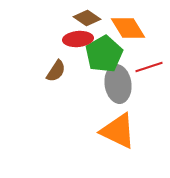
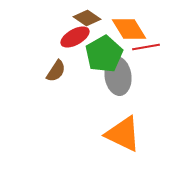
orange diamond: moved 1 px right, 1 px down
red ellipse: moved 3 px left, 2 px up; rotated 24 degrees counterclockwise
red line: moved 3 px left, 20 px up; rotated 8 degrees clockwise
gray ellipse: moved 8 px up
orange triangle: moved 5 px right, 3 px down
